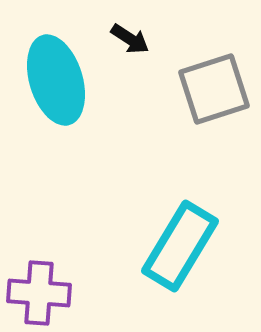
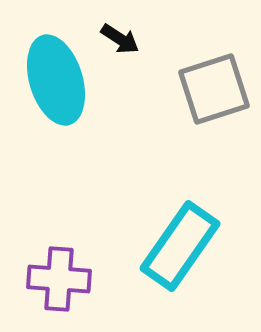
black arrow: moved 10 px left
cyan rectangle: rotated 4 degrees clockwise
purple cross: moved 20 px right, 14 px up
